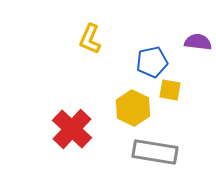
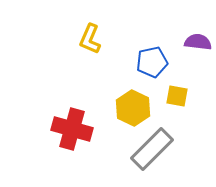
yellow square: moved 7 px right, 6 px down
red cross: rotated 27 degrees counterclockwise
gray rectangle: moved 3 px left, 3 px up; rotated 54 degrees counterclockwise
